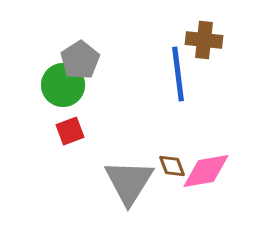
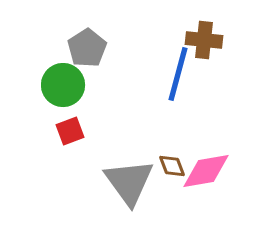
gray pentagon: moved 7 px right, 12 px up
blue line: rotated 22 degrees clockwise
gray triangle: rotated 8 degrees counterclockwise
